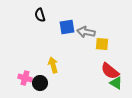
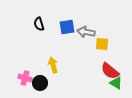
black semicircle: moved 1 px left, 9 px down
